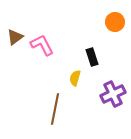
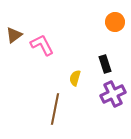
brown triangle: moved 1 px left, 2 px up
black rectangle: moved 13 px right, 7 px down
